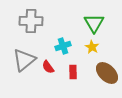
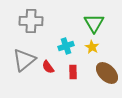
cyan cross: moved 3 px right
